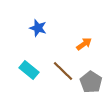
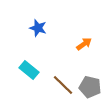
brown line: moved 14 px down
gray pentagon: moved 1 px left, 5 px down; rotated 20 degrees counterclockwise
